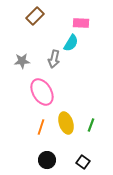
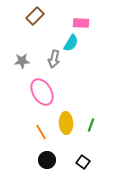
yellow ellipse: rotated 15 degrees clockwise
orange line: moved 5 px down; rotated 49 degrees counterclockwise
